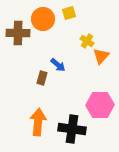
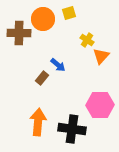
brown cross: moved 1 px right
yellow cross: moved 1 px up
brown rectangle: rotated 24 degrees clockwise
